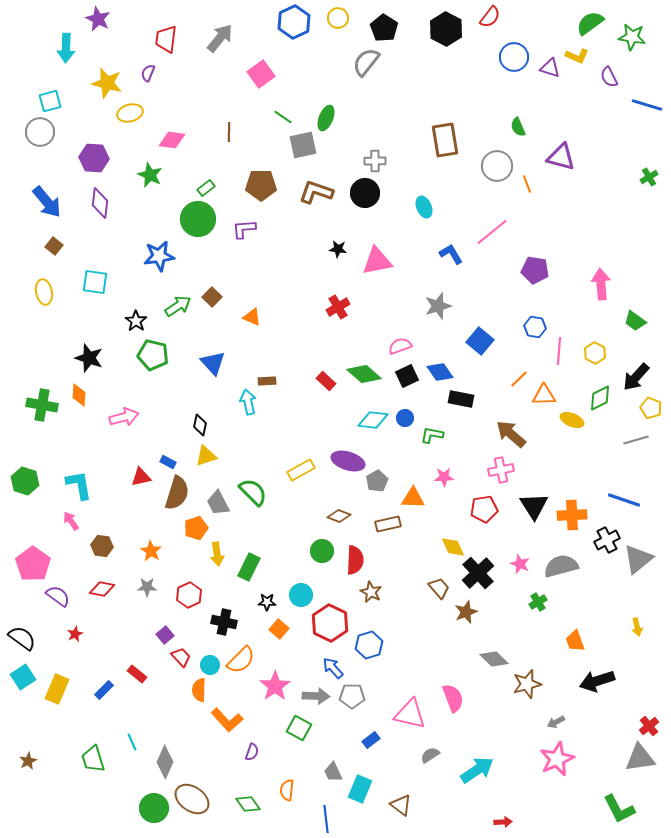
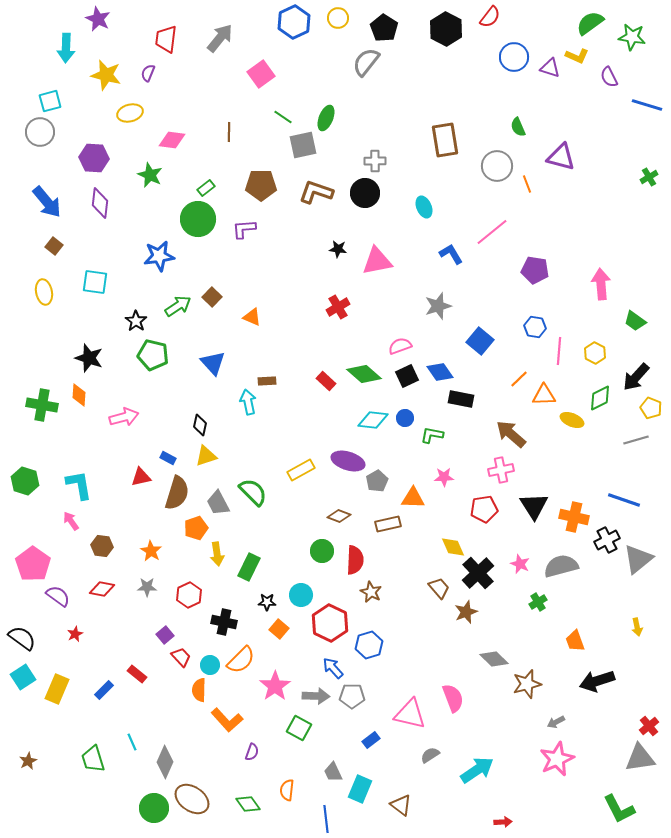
yellow star at (107, 83): moved 1 px left, 8 px up
blue rectangle at (168, 462): moved 4 px up
orange cross at (572, 515): moved 2 px right, 2 px down; rotated 16 degrees clockwise
